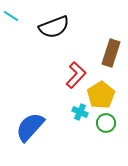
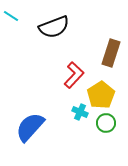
red L-shape: moved 2 px left
